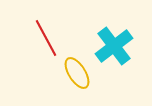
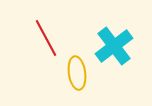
yellow ellipse: rotated 24 degrees clockwise
